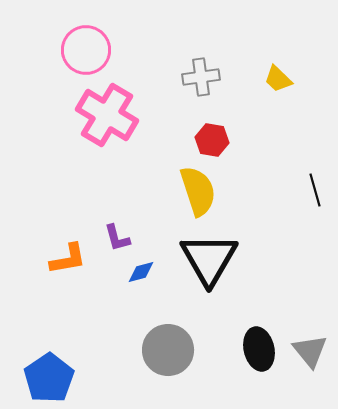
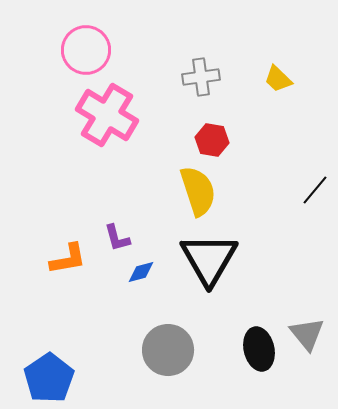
black line: rotated 56 degrees clockwise
gray triangle: moved 3 px left, 17 px up
